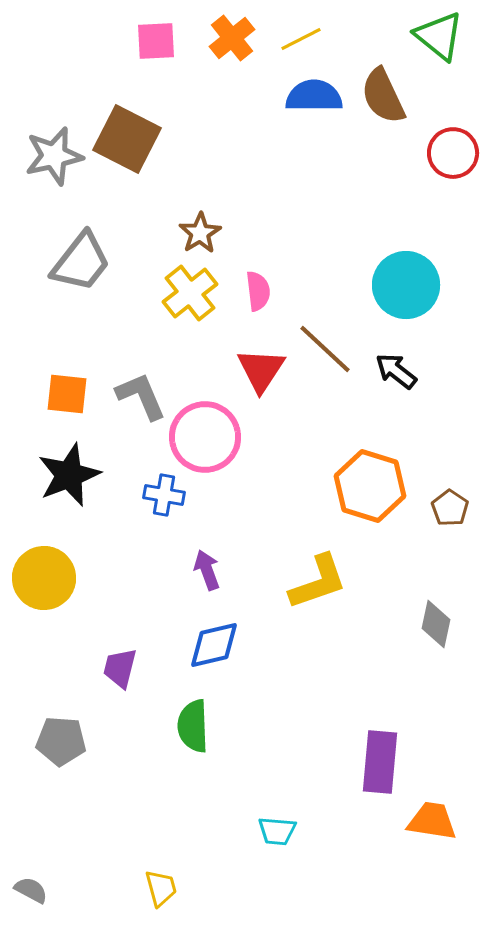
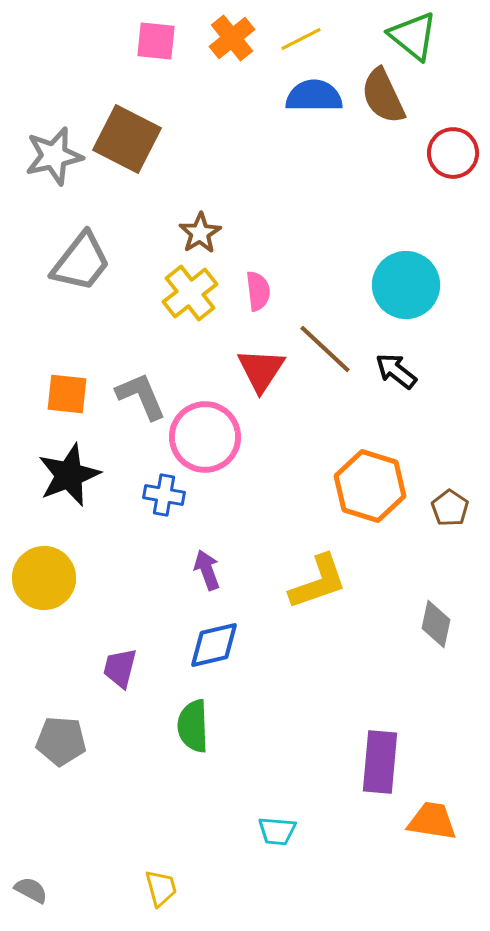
green triangle: moved 26 px left
pink square: rotated 9 degrees clockwise
